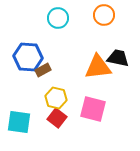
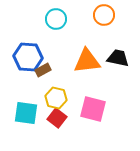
cyan circle: moved 2 px left, 1 px down
orange triangle: moved 11 px left, 6 px up
cyan square: moved 7 px right, 9 px up
